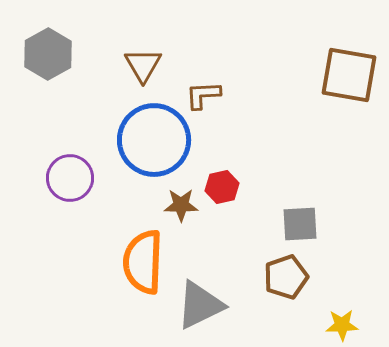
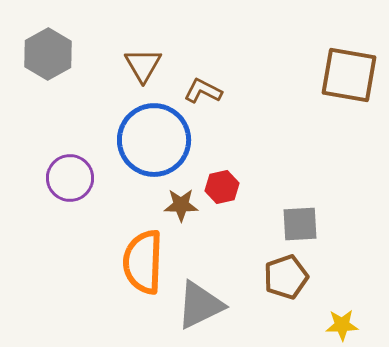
brown L-shape: moved 4 px up; rotated 30 degrees clockwise
